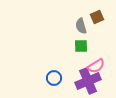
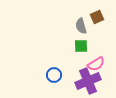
pink semicircle: moved 2 px up
blue circle: moved 3 px up
